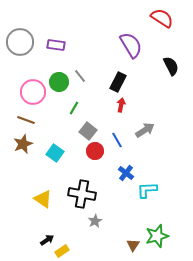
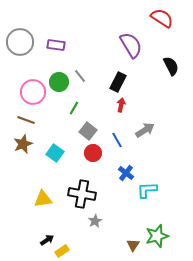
red circle: moved 2 px left, 2 px down
yellow triangle: rotated 42 degrees counterclockwise
